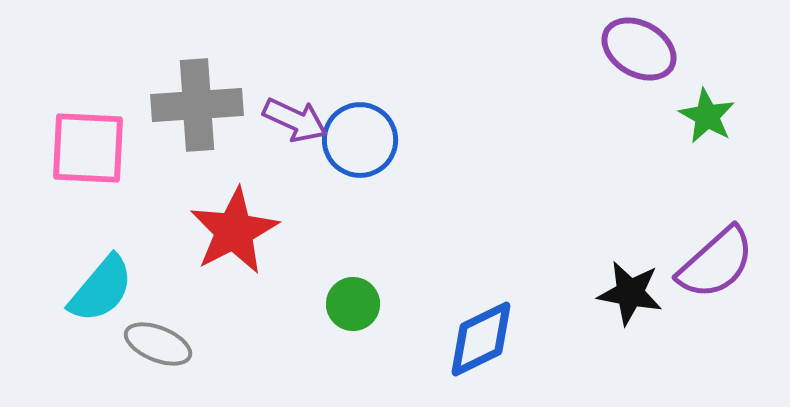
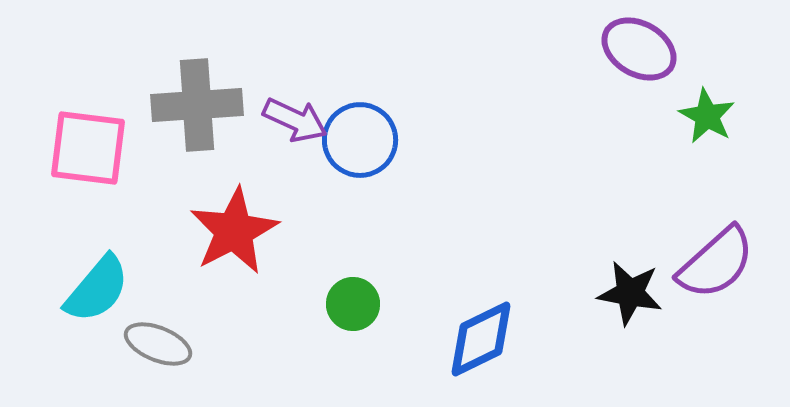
pink square: rotated 4 degrees clockwise
cyan semicircle: moved 4 px left
